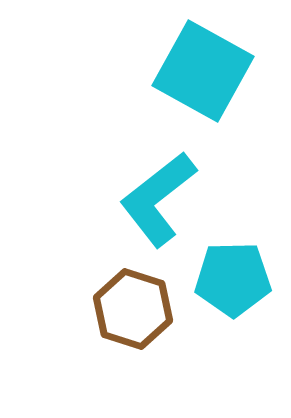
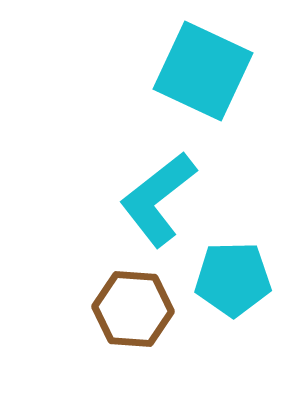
cyan square: rotated 4 degrees counterclockwise
brown hexagon: rotated 14 degrees counterclockwise
